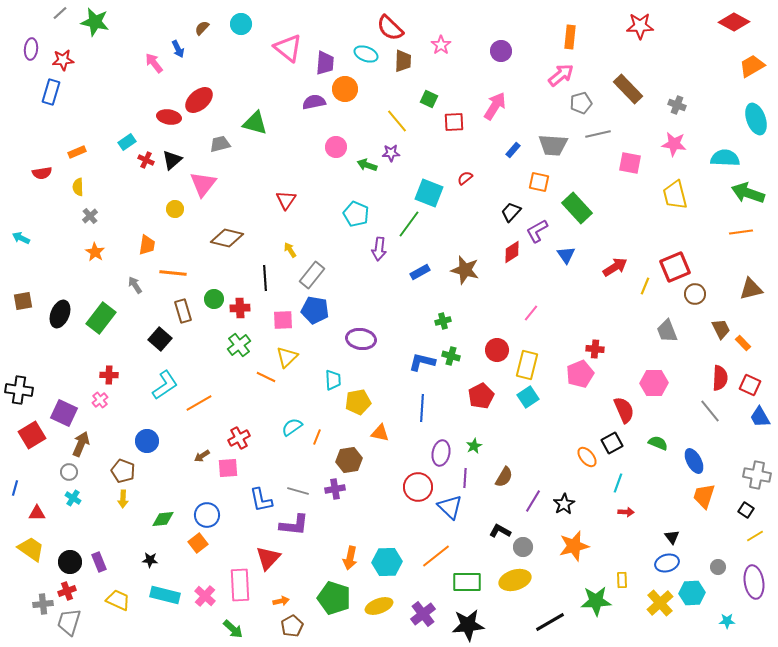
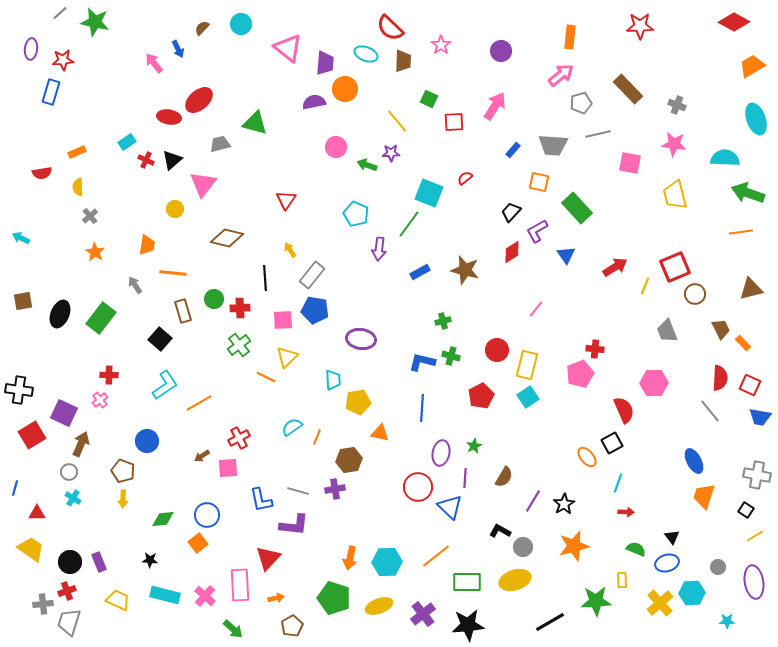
pink line at (531, 313): moved 5 px right, 4 px up
blue trapezoid at (760, 417): rotated 50 degrees counterclockwise
green semicircle at (658, 443): moved 22 px left, 106 px down
orange arrow at (281, 601): moved 5 px left, 3 px up
